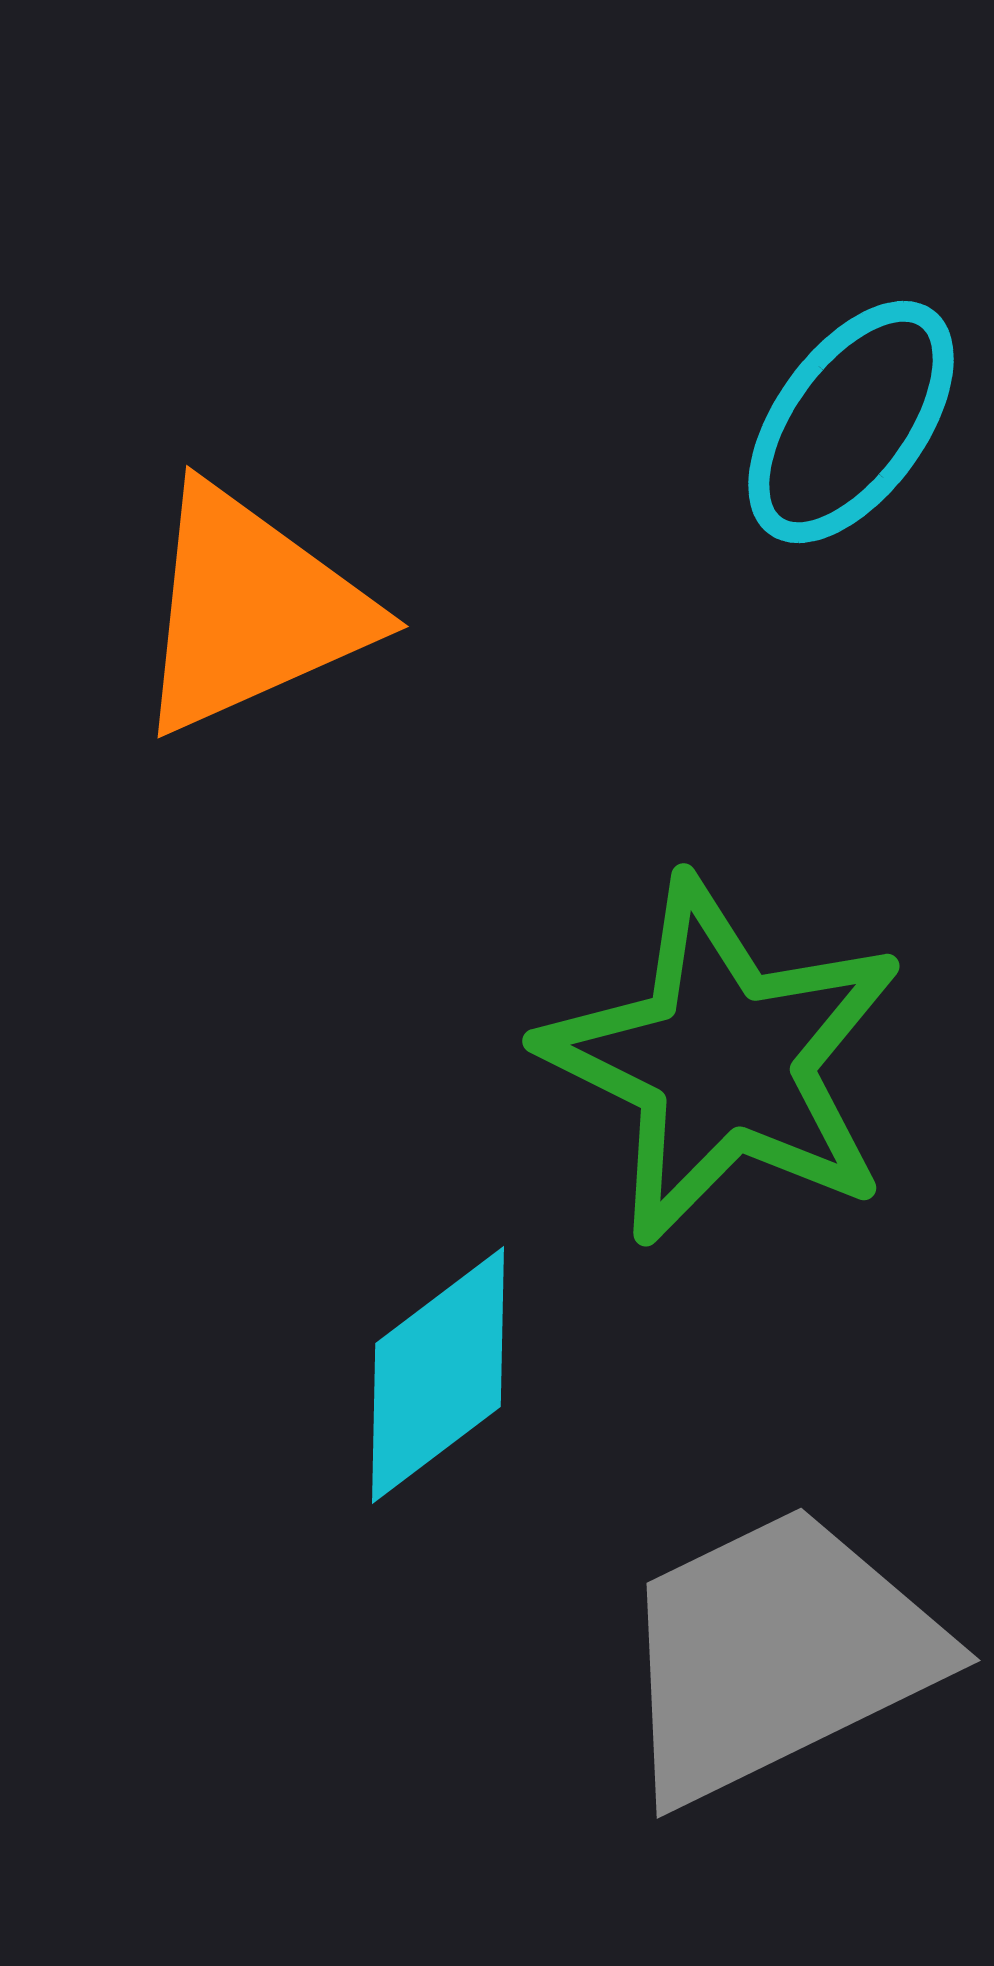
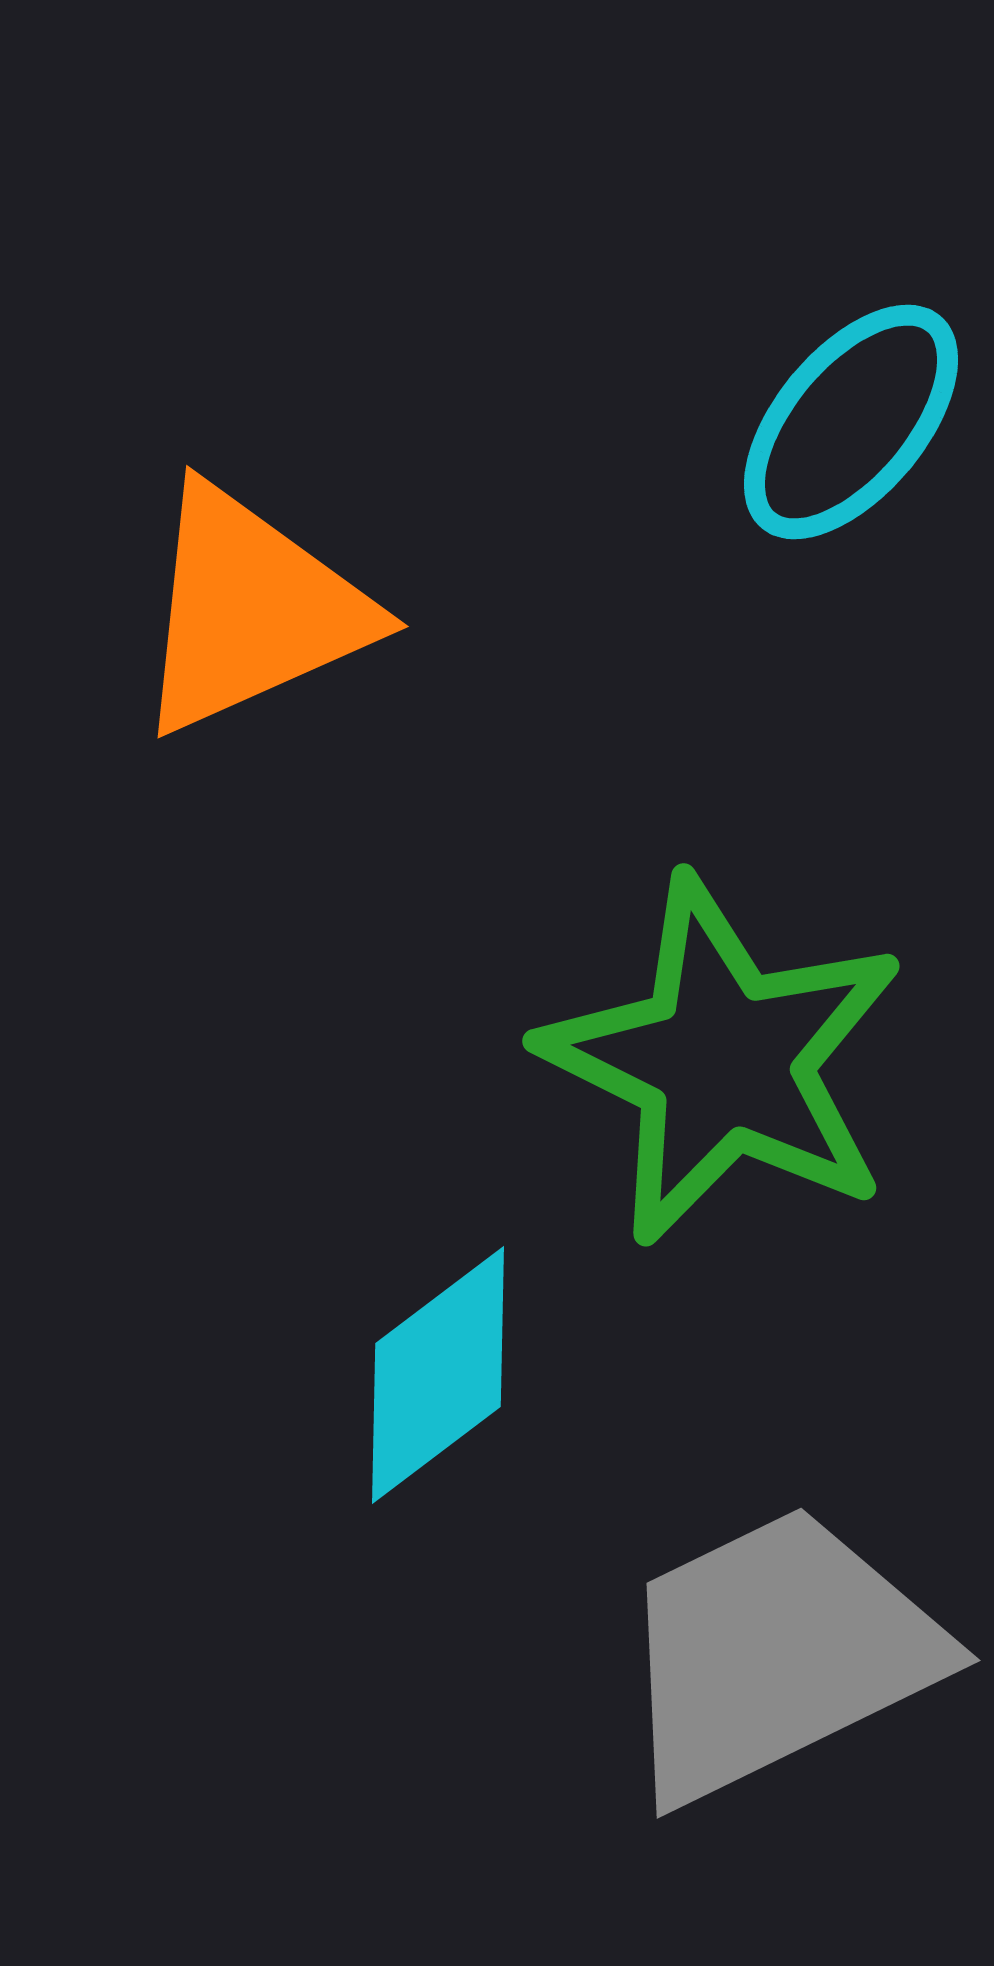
cyan ellipse: rotated 4 degrees clockwise
